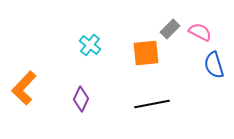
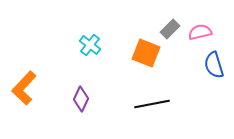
pink semicircle: rotated 40 degrees counterclockwise
orange square: rotated 28 degrees clockwise
